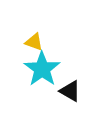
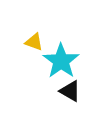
cyan star: moved 19 px right, 8 px up
